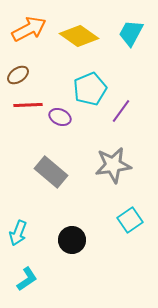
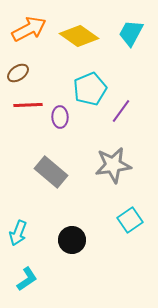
brown ellipse: moved 2 px up
purple ellipse: rotated 65 degrees clockwise
